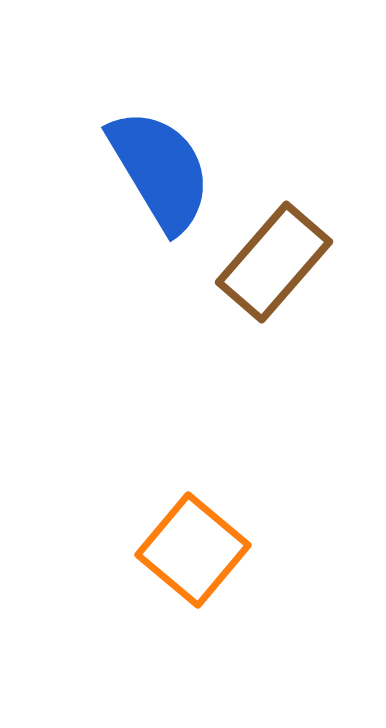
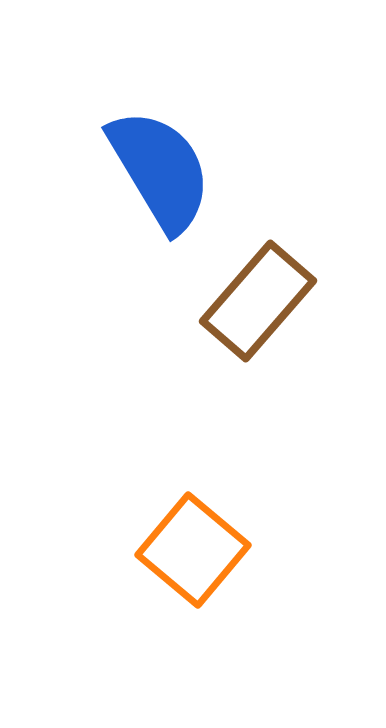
brown rectangle: moved 16 px left, 39 px down
